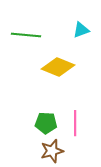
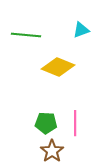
brown star: rotated 20 degrees counterclockwise
